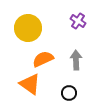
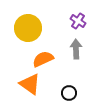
gray arrow: moved 11 px up
